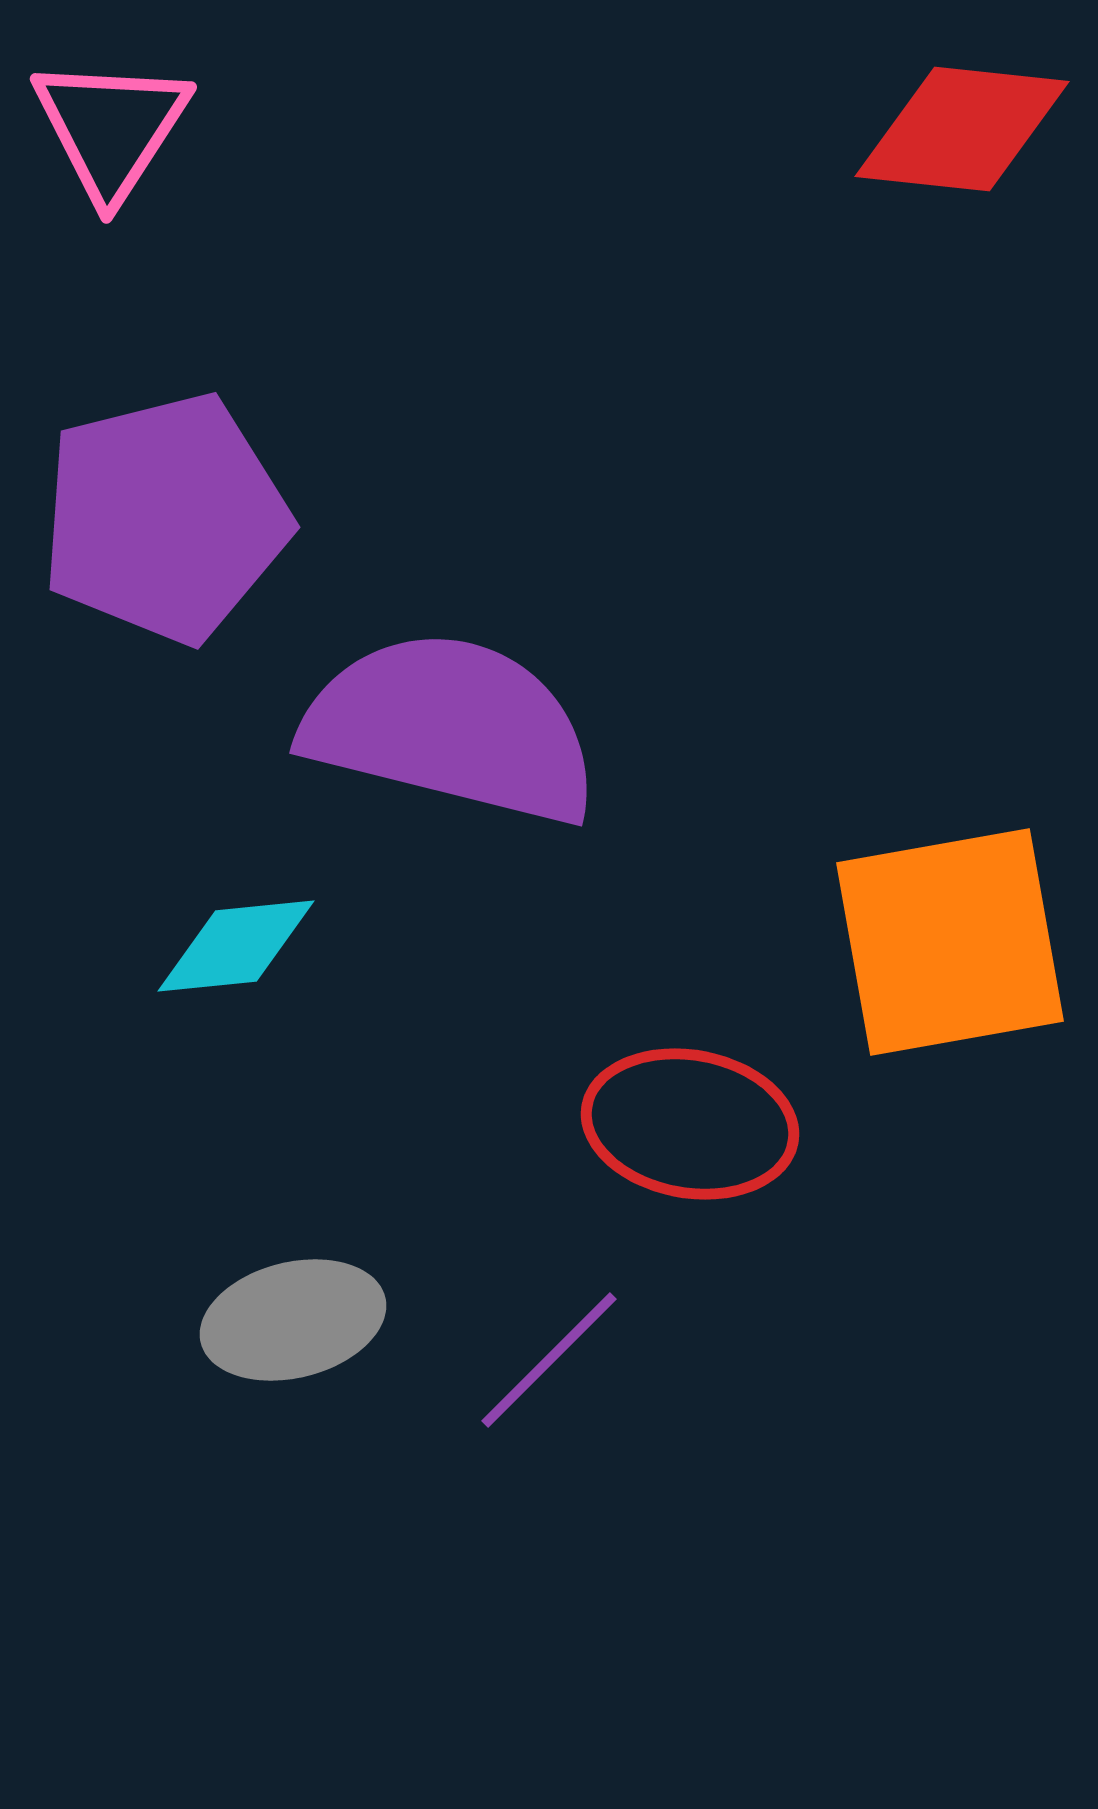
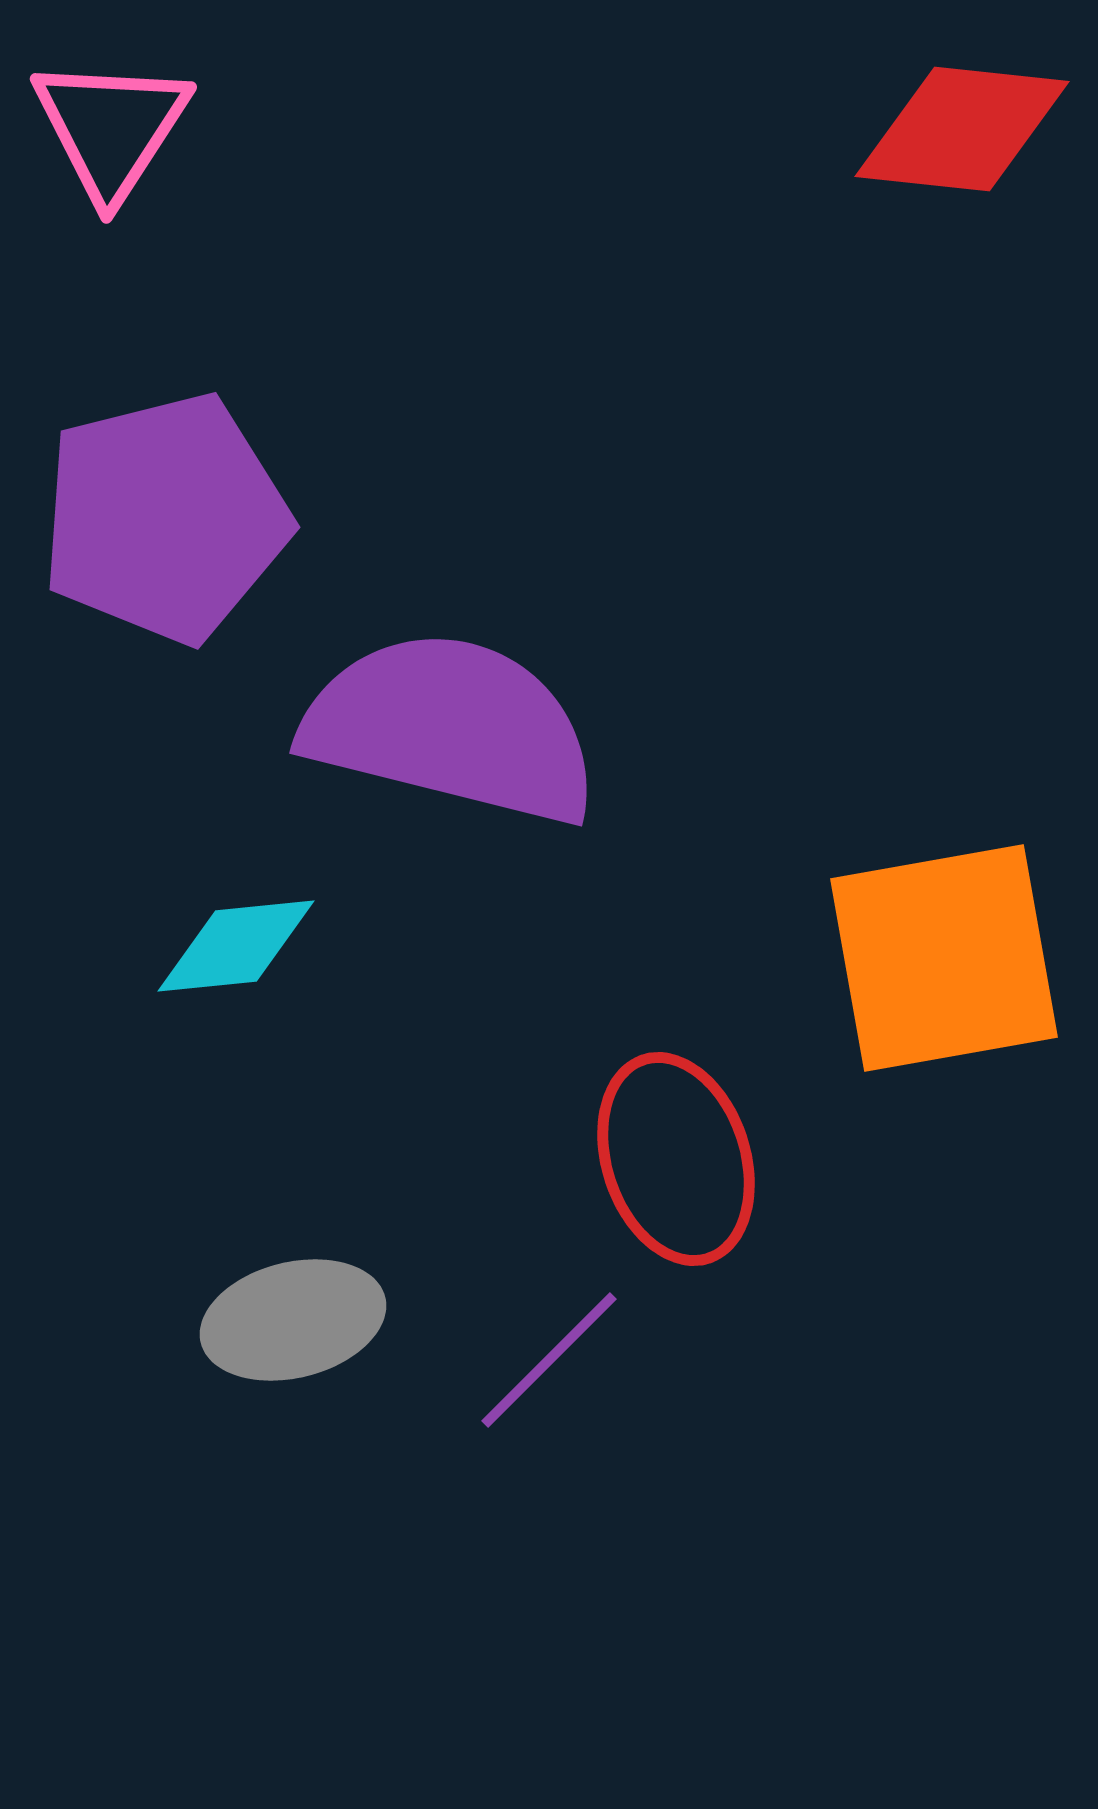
orange square: moved 6 px left, 16 px down
red ellipse: moved 14 px left, 35 px down; rotated 62 degrees clockwise
